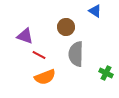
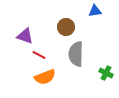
blue triangle: rotated 40 degrees counterclockwise
